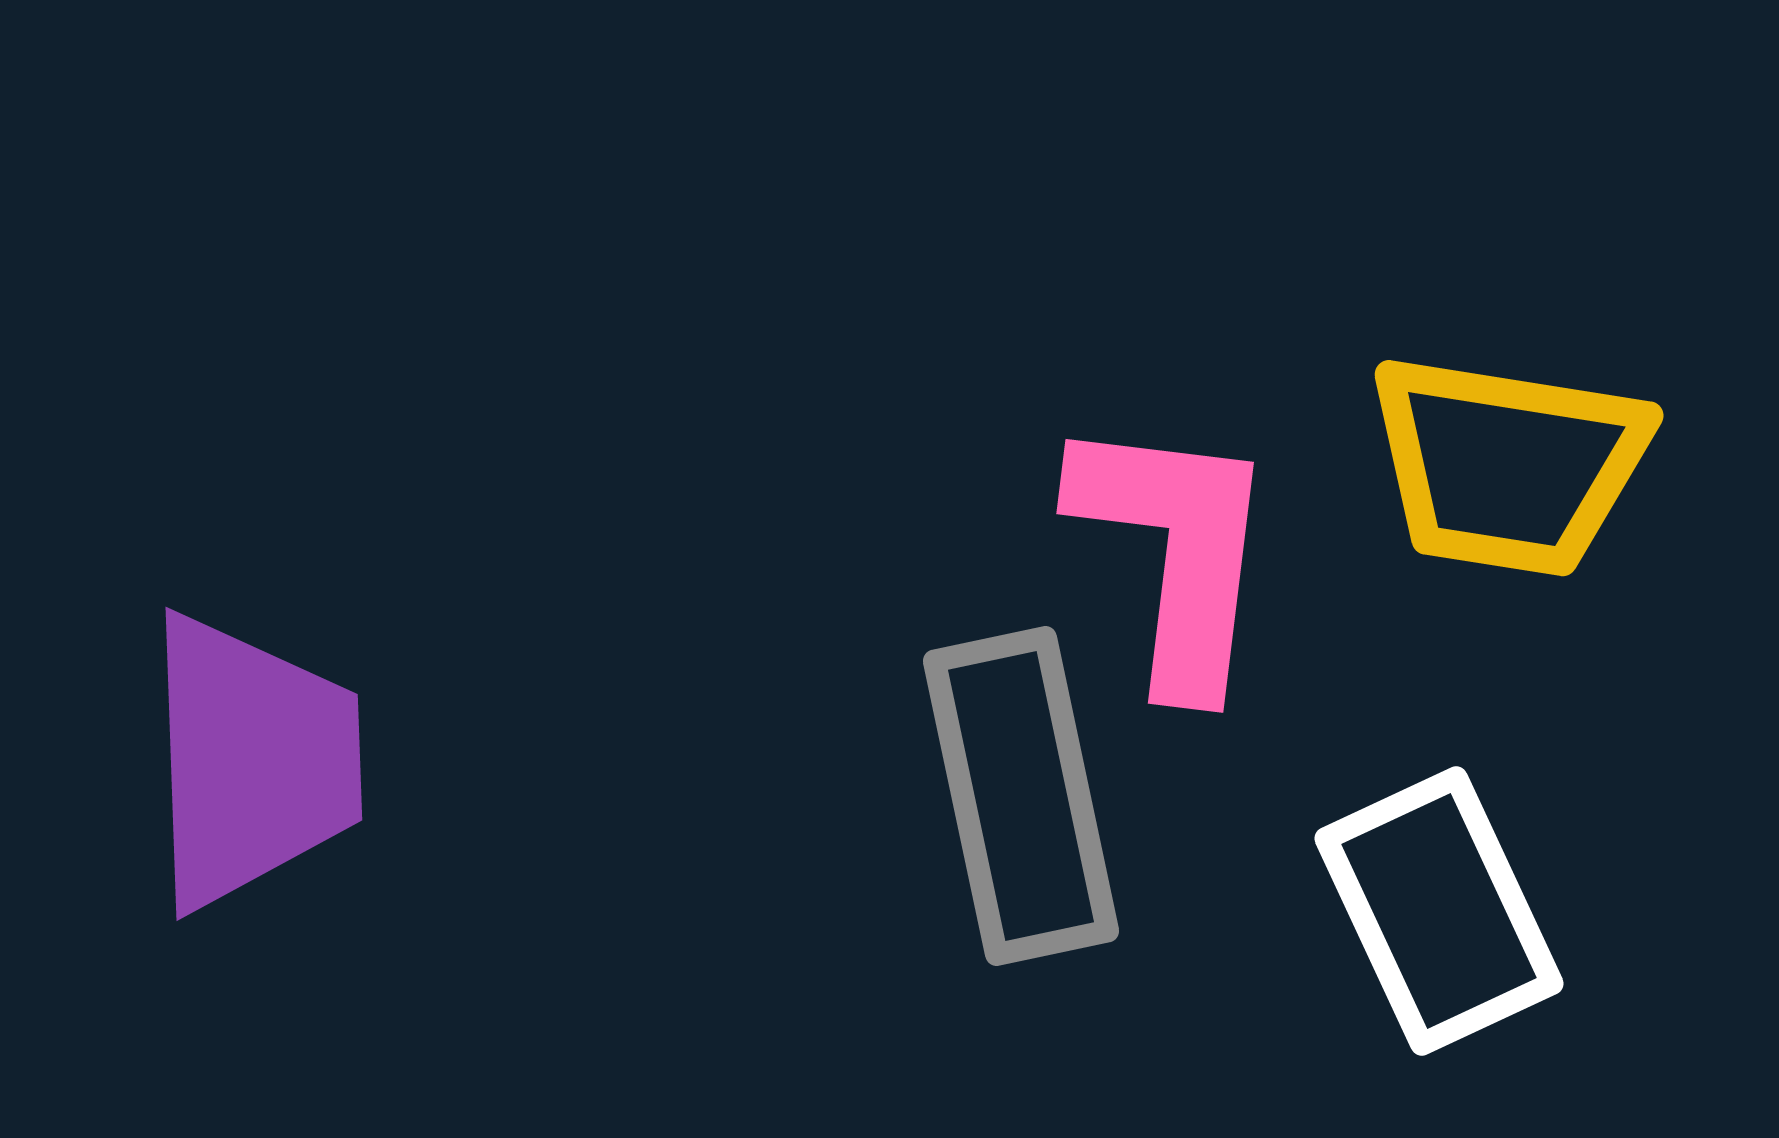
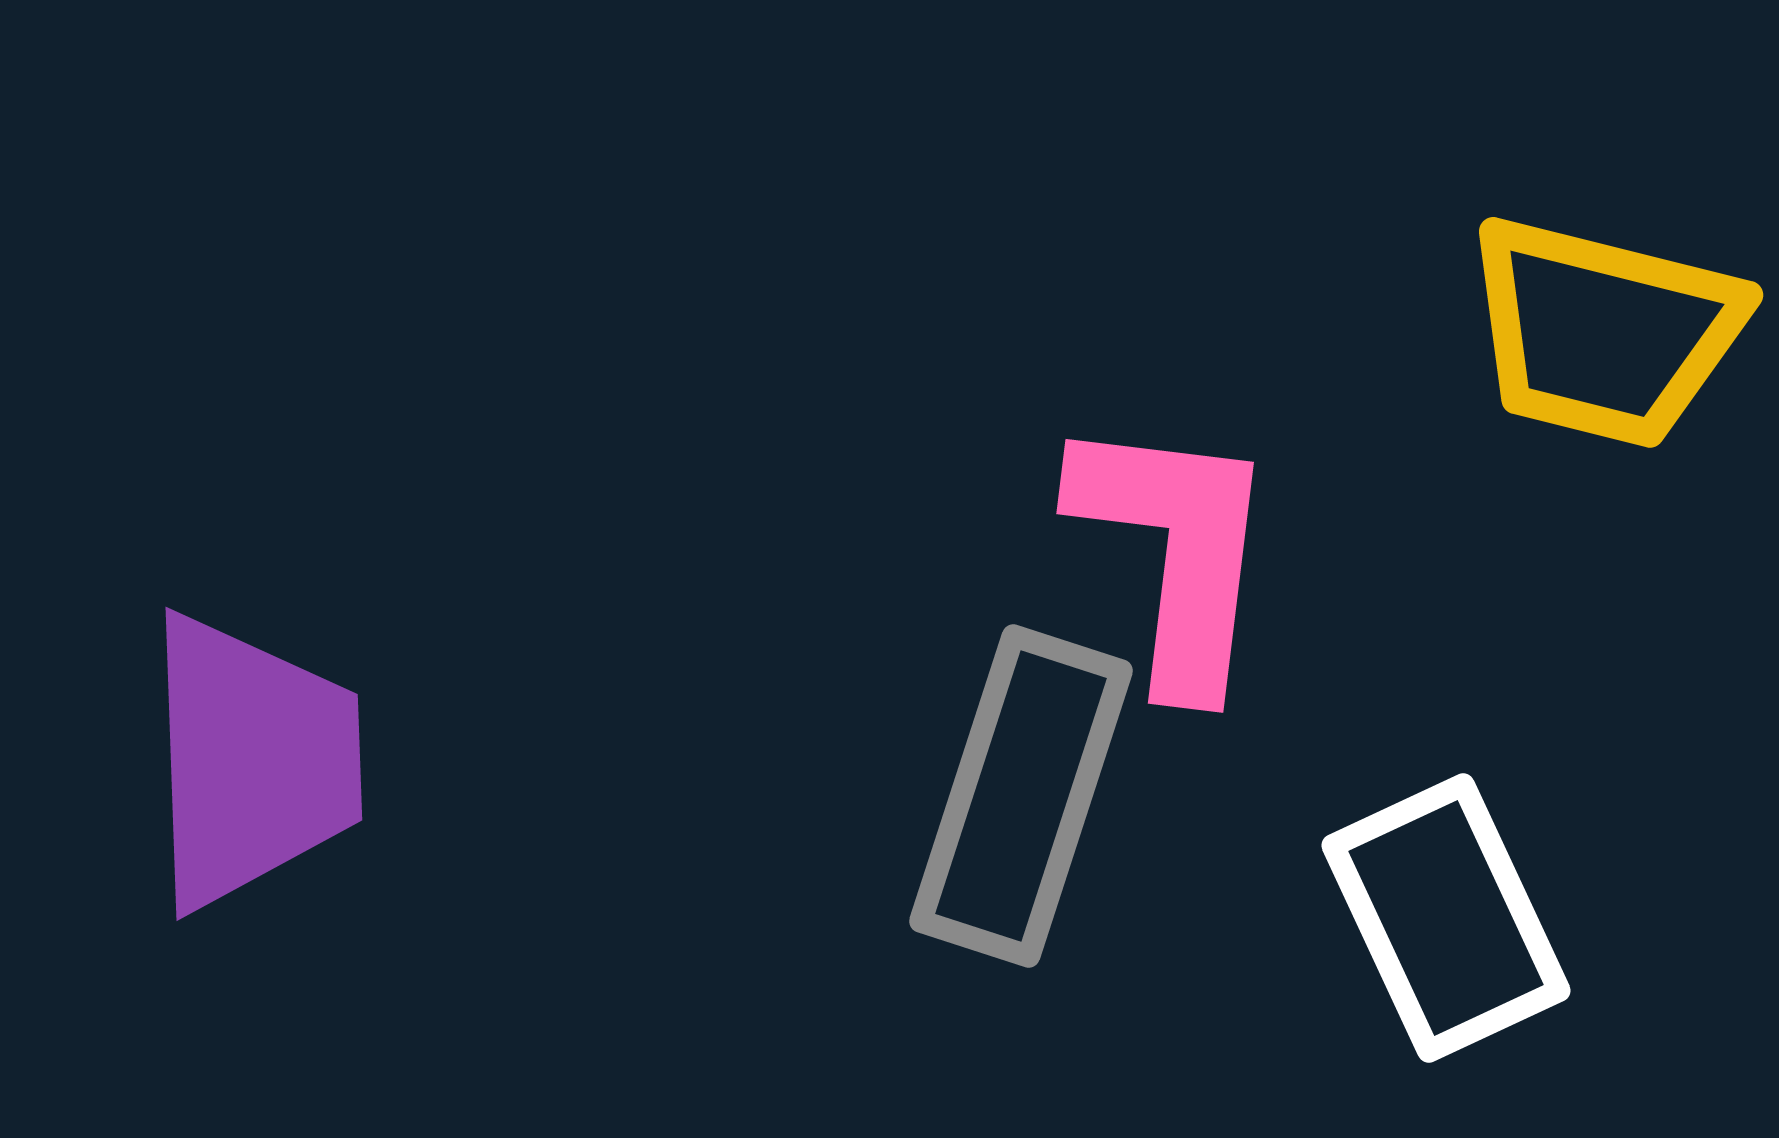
yellow trapezoid: moved 96 px right, 133 px up; rotated 5 degrees clockwise
gray rectangle: rotated 30 degrees clockwise
white rectangle: moved 7 px right, 7 px down
